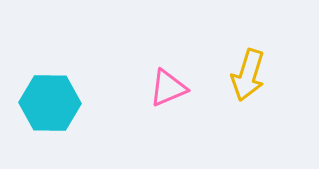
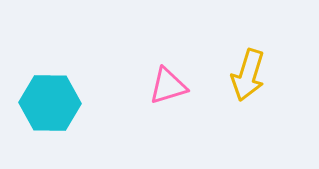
pink triangle: moved 2 px up; rotated 6 degrees clockwise
